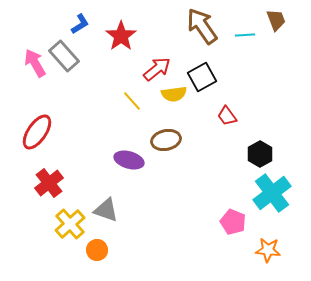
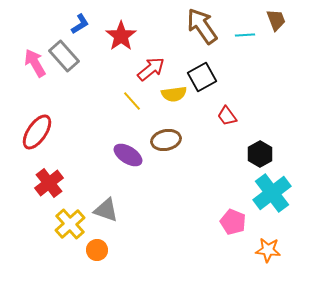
red arrow: moved 6 px left
purple ellipse: moved 1 px left, 5 px up; rotated 16 degrees clockwise
